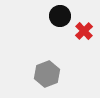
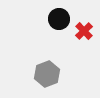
black circle: moved 1 px left, 3 px down
